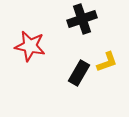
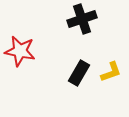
red star: moved 10 px left, 5 px down
yellow L-shape: moved 4 px right, 10 px down
